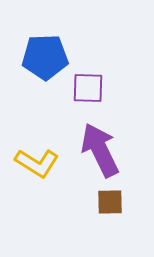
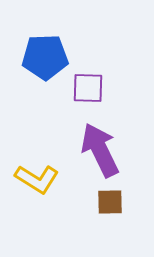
yellow L-shape: moved 16 px down
